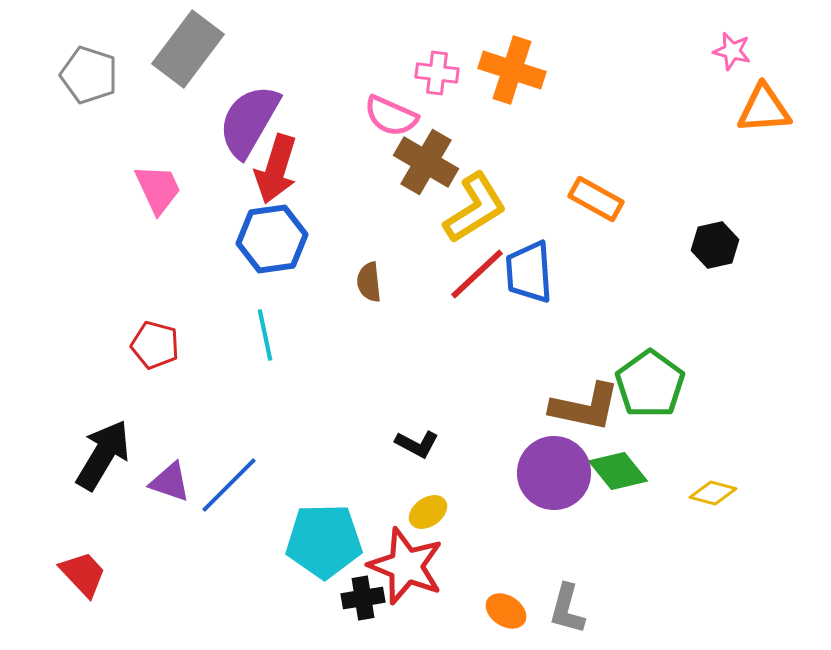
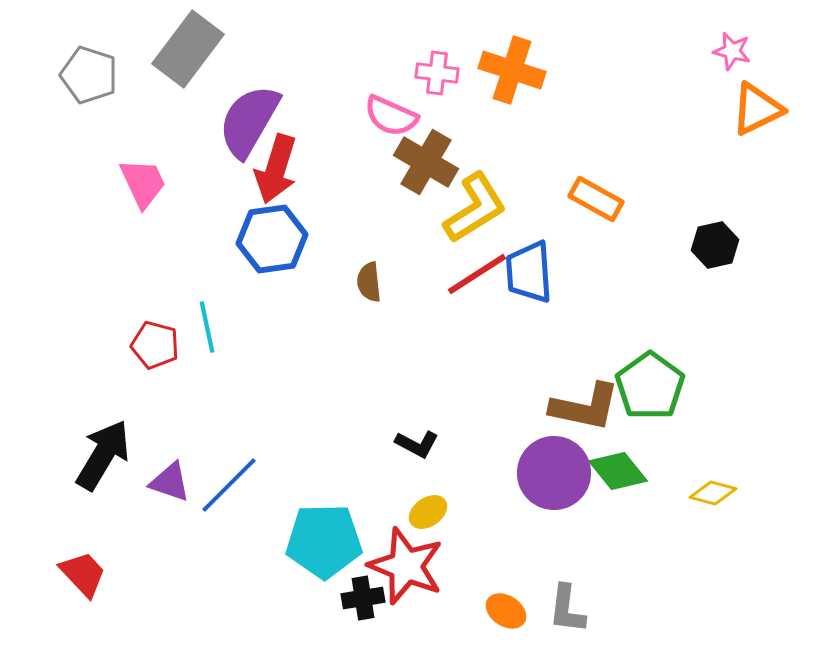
orange triangle: moved 7 px left; rotated 22 degrees counterclockwise
pink trapezoid: moved 15 px left, 6 px up
red line: rotated 10 degrees clockwise
cyan line: moved 58 px left, 8 px up
green pentagon: moved 2 px down
gray L-shape: rotated 8 degrees counterclockwise
